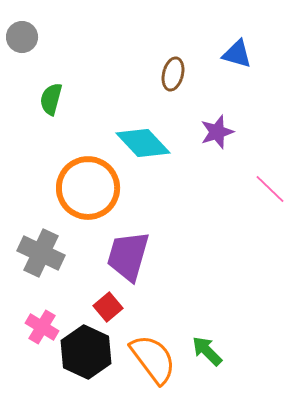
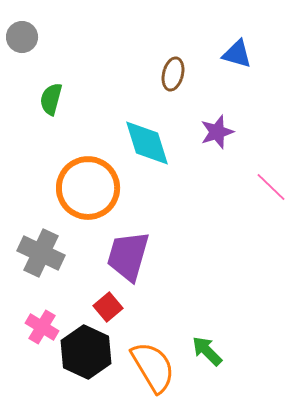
cyan diamond: moved 4 px right; rotated 26 degrees clockwise
pink line: moved 1 px right, 2 px up
orange semicircle: moved 8 px down; rotated 6 degrees clockwise
